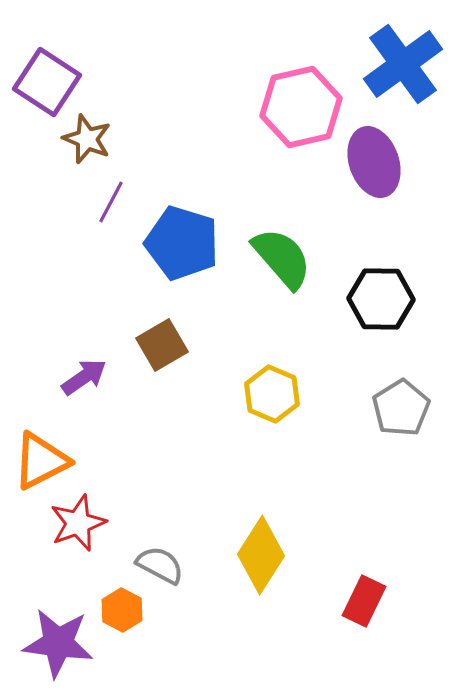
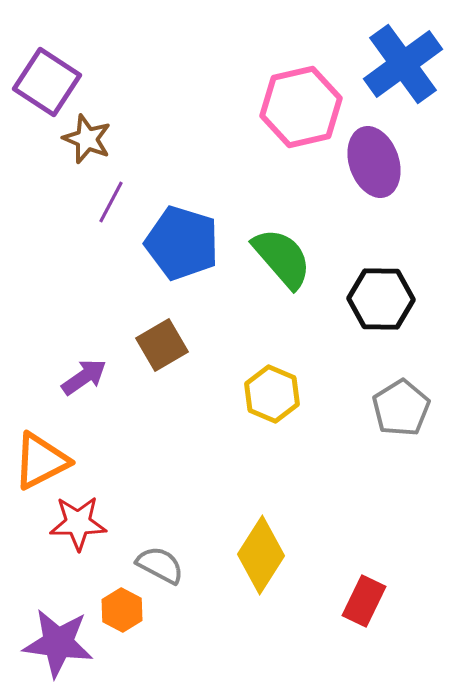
red star: rotated 20 degrees clockwise
